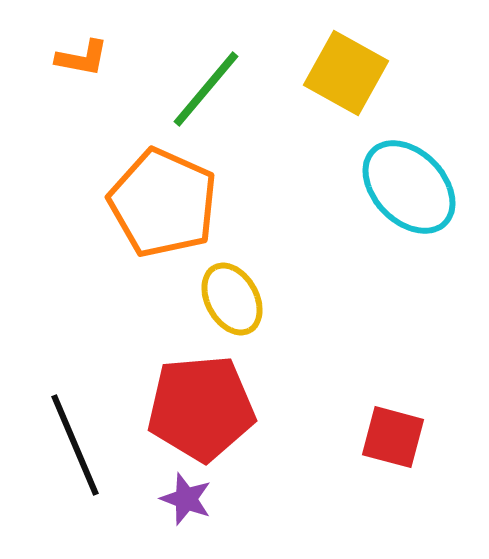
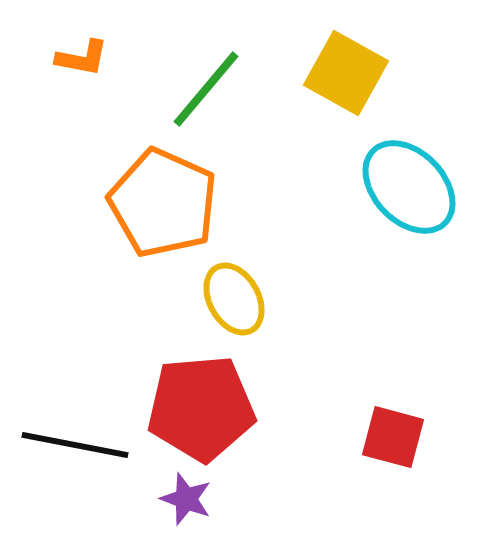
yellow ellipse: moved 2 px right
black line: rotated 56 degrees counterclockwise
